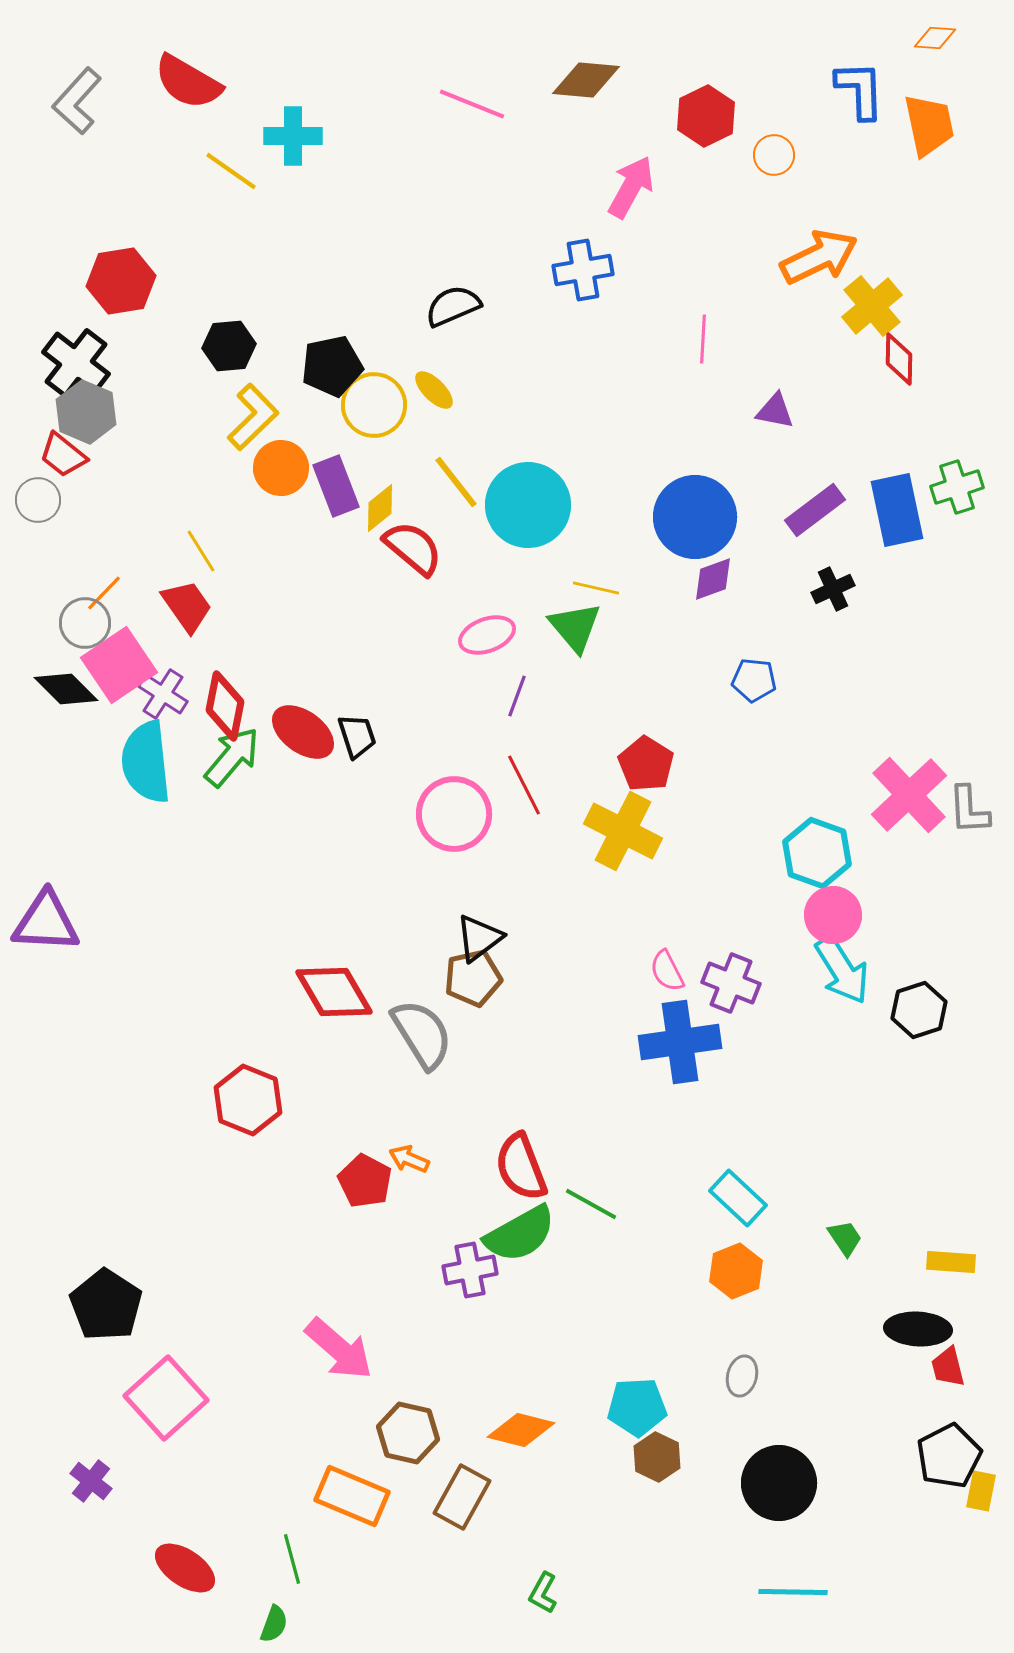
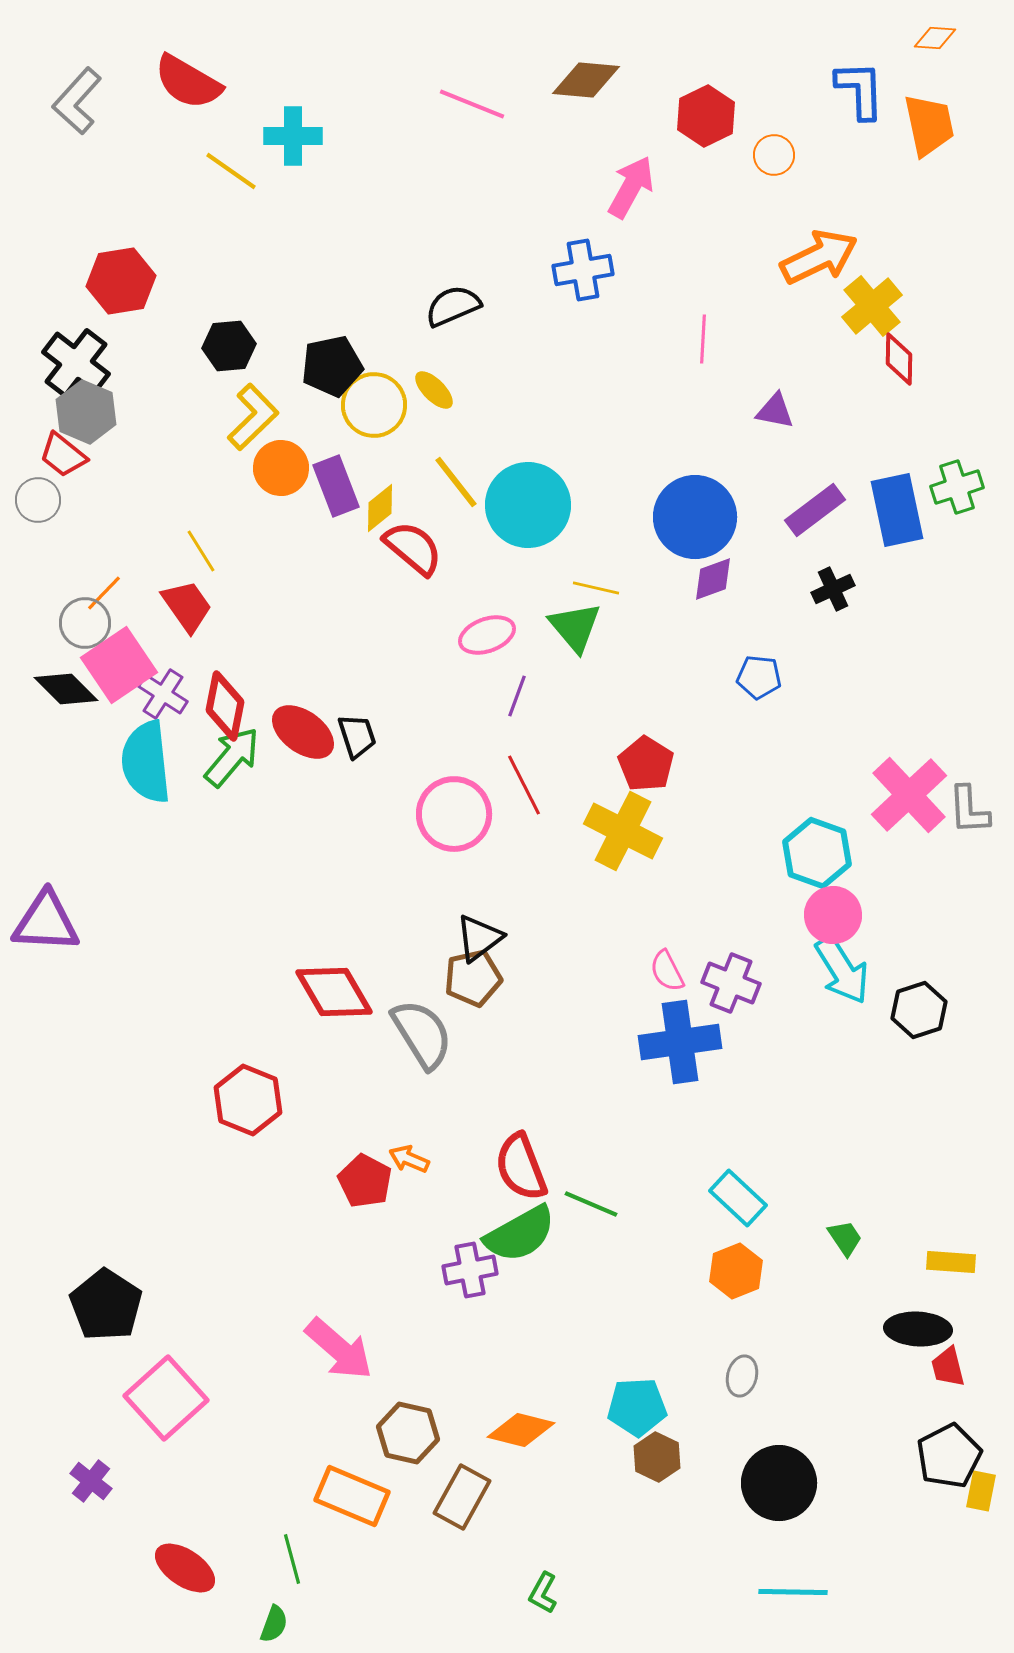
blue pentagon at (754, 680): moved 5 px right, 3 px up
green line at (591, 1204): rotated 6 degrees counterclockwise
